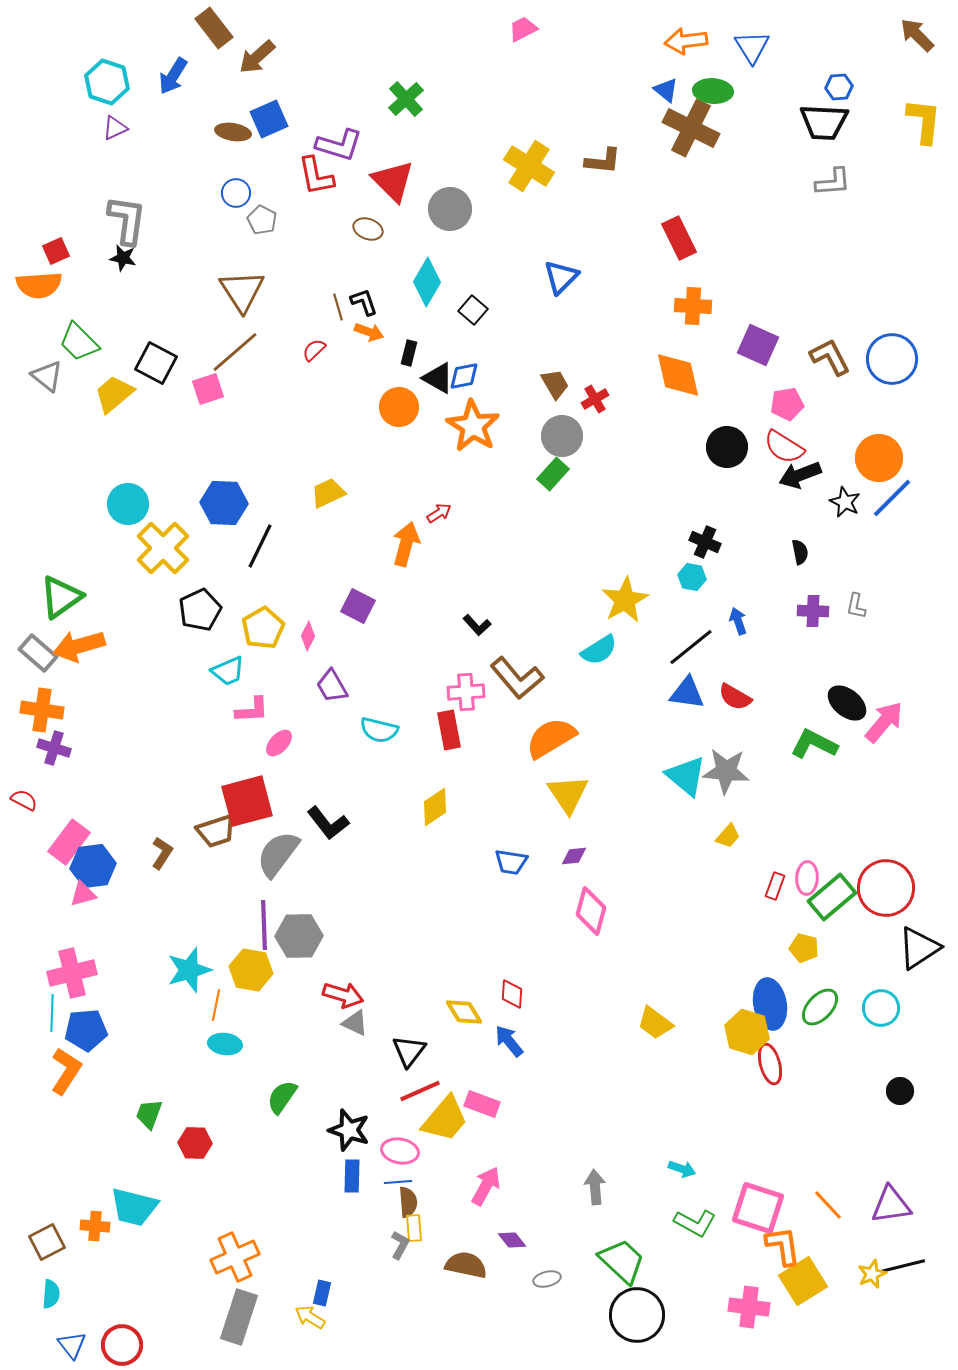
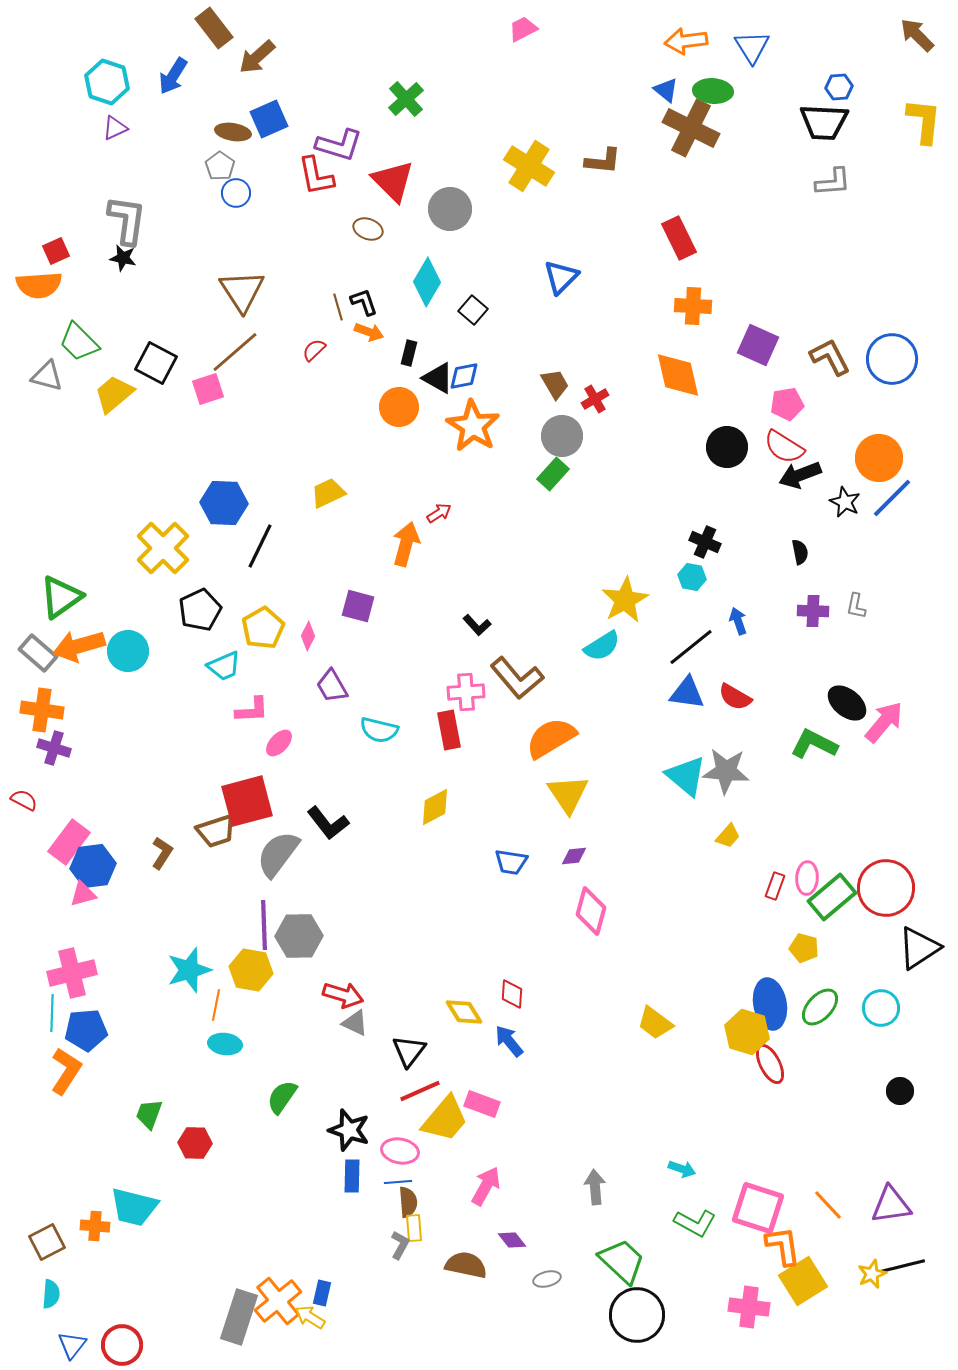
gray pentagon at (262, 220): moved 42 px left, 54 px up; rotated 8 degrees clockwise
gray triangle at (47, 376): rotated 24 degrees counterclockwise
cyan circle at (128, 504): moved 147 px down
purple square at (358, 606): rotated 12 degrees counterclockwise
cyan semicircle at (599, 650): moved 3 px right, 4 px up
cyan trapezoid at (228, 671): moved 4 px left, 5 px up
yellow diamond at (435, 807): rotated 6 degrees clockwise
red ellipse at (770, 1064): rotated 12 degrees counterclockwise
orange cross at (235, 1257): moved 43 px right, 44 px down; rotated 15 degrees counterclockwise
blue triangle at (72, 1345): rotated 16 degrees clockwise
